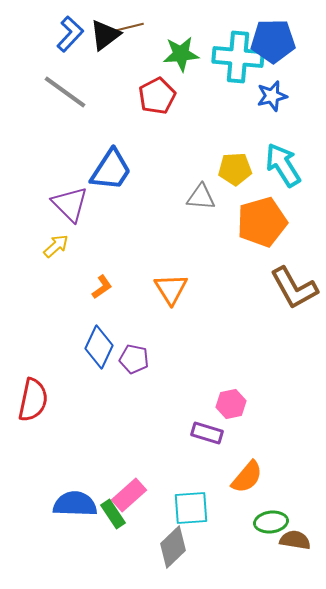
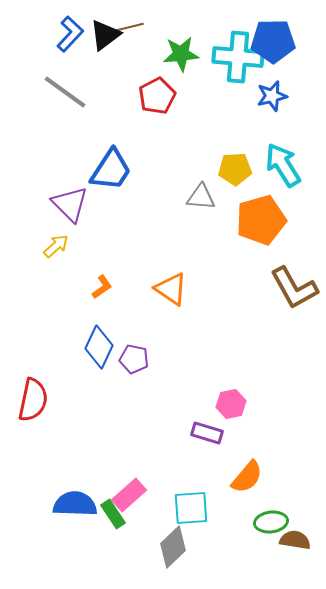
orange pentagon: moved 1 px left, 2 px up
orange triangle: rotated 24 degrees counterclockwise
